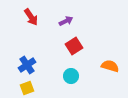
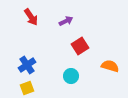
red square: moved 6 px right
